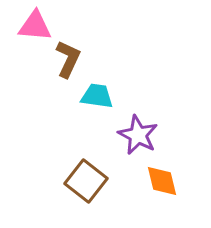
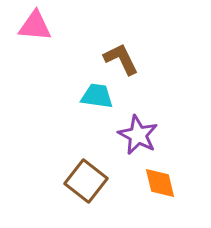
brown L-shape: moved 53 px right; rotated 51 degrees counterclockwise
orange diamond: moved 2 px left, 2 px down
